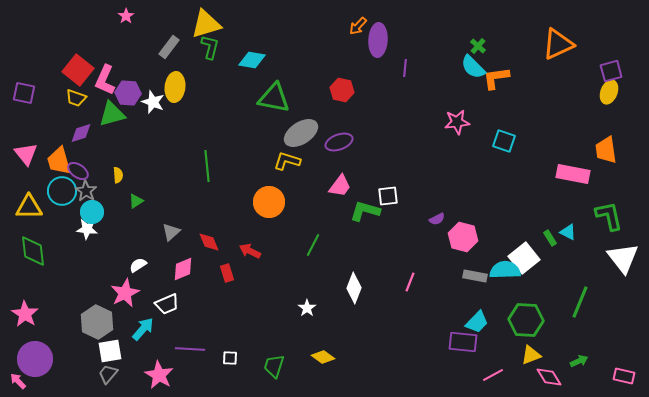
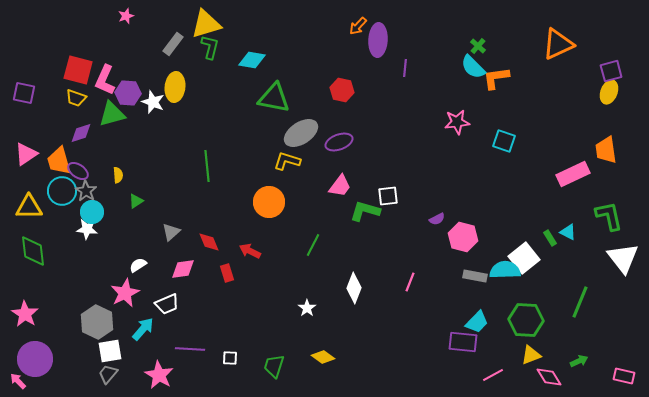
pink star at (126, 16): rotated 14 degrees clockwise
gray rectangle at (169, 47): moved 4 px right, 3 px up
red square at (78, 70): rotated 24 degrees counterclockwise
pink triangle at (26, 154): rotated 35 degrees clockwise
pink rectangle at (573, 174): rotated 36 degrees counterclockwise
pink diamond at (183, 269): rotated 15 degrees clockwise
